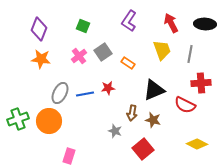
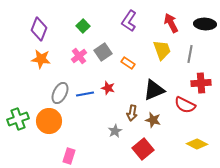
green square: rotated 24 degrees clockwise
red star: rotated 24 degrees clockwise
gray star: rotated 24 degrees clockwise
